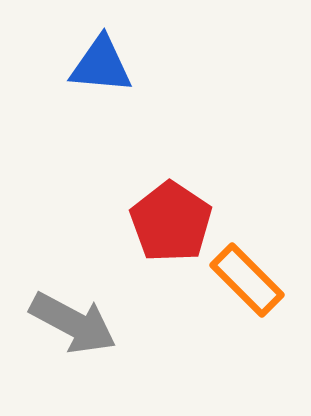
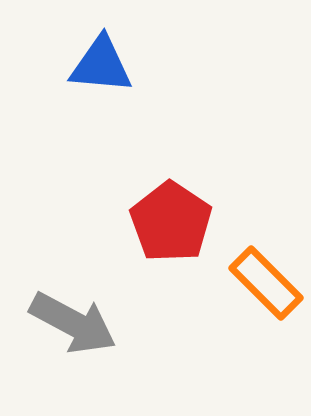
orange rectangle: moved 19 px right, 3 px down
